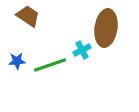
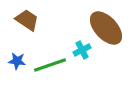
brown trapezoid: moved 1 px left, 4 px down
brown ellipse: rotated 51 degrees counterclockwise
blue star: rotated 12 degrees clockwise
